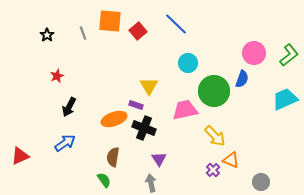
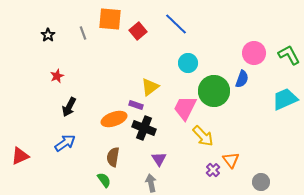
orange square: moved 2 px up
black star: moved 1 px right
green L-shape: rotated 80 degrees counterclockwise
yellow triangle: moved 1 px right, 1 px down; rotated 24 degrees clockwise
pink trapezoid: moved 2 px up; rotated 52 degrees counterclockwise
yellow arrow: moved 12 px left
orange triangle: rotated 30 degrees clockwise
